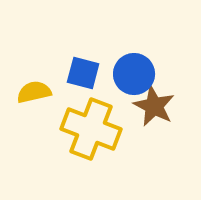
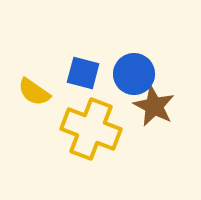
yellow semicircle: rotated 132 degrees counterclockwise
